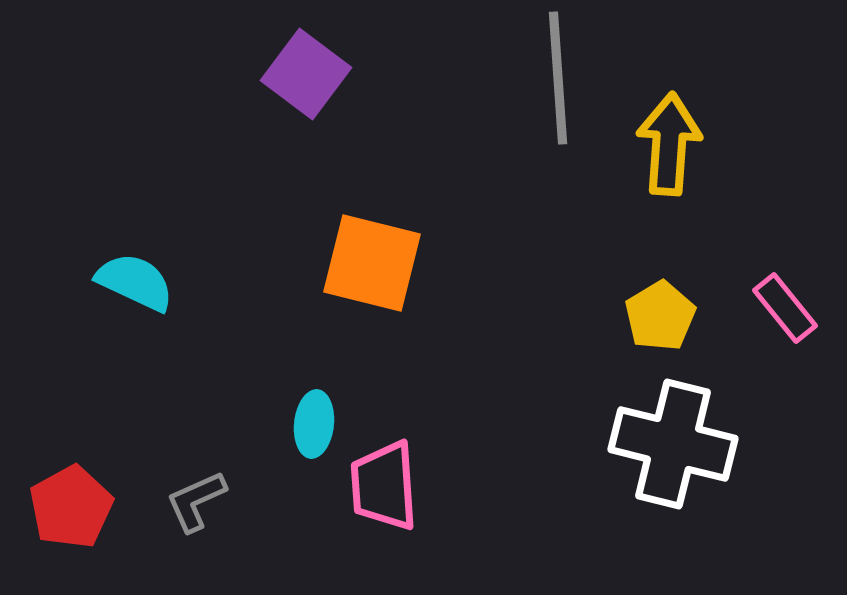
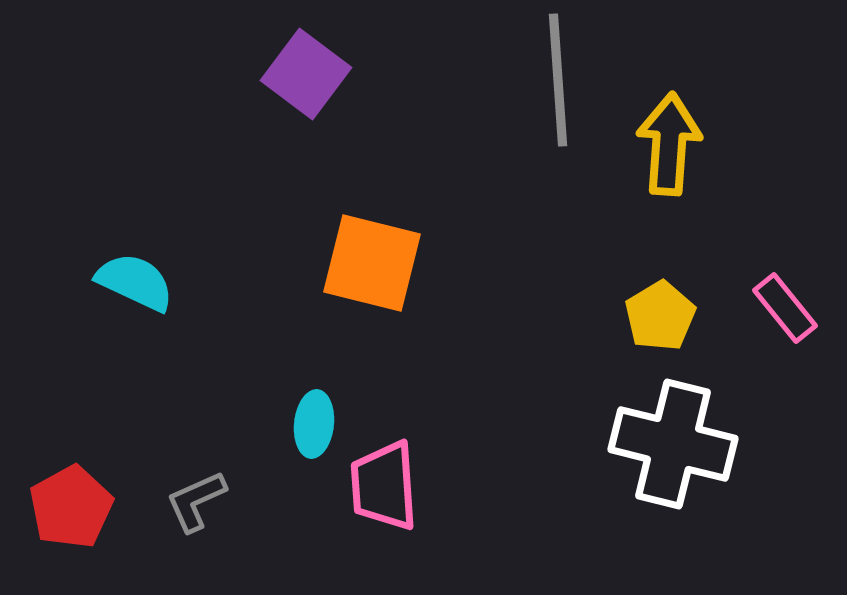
gray line: moved 2 px down
